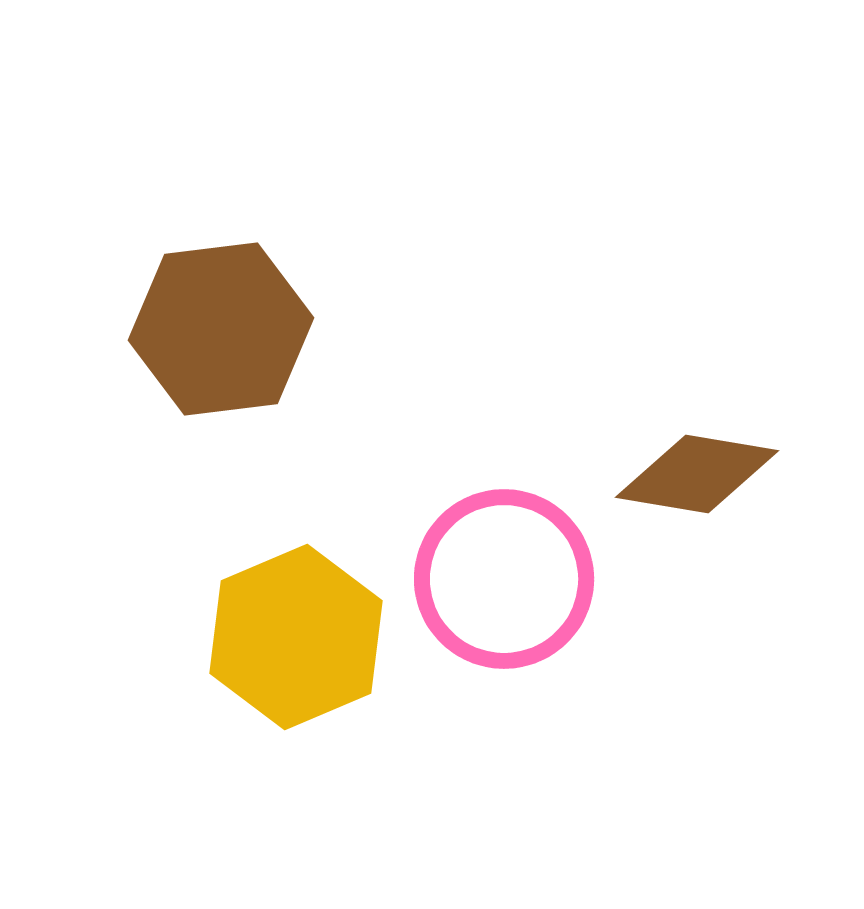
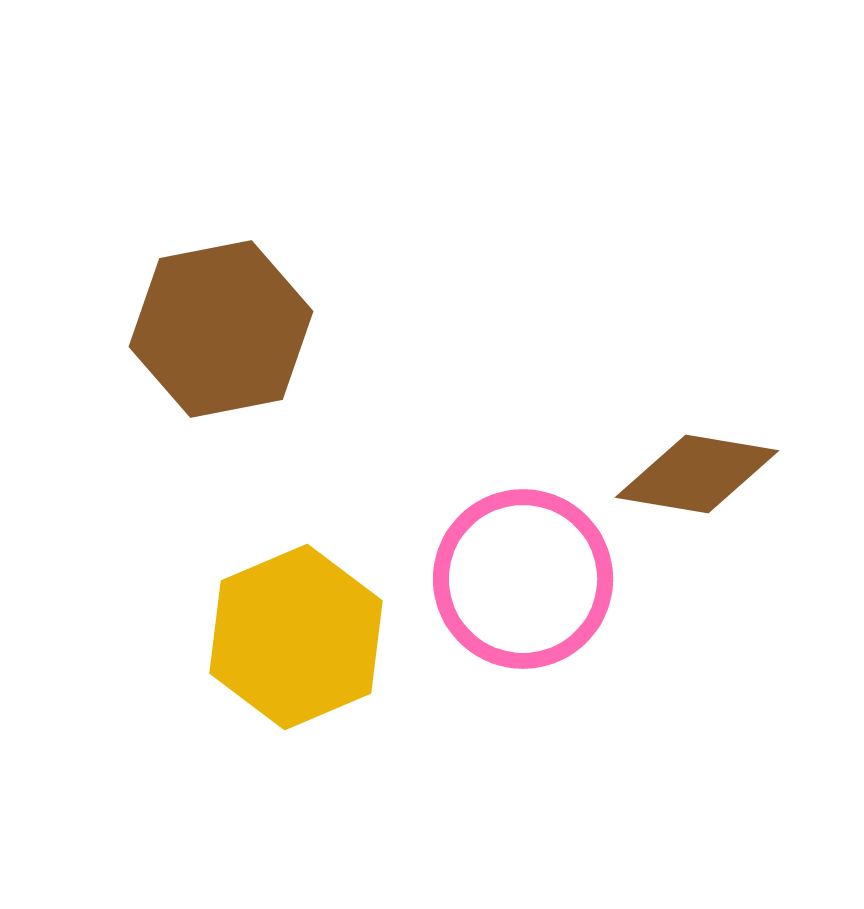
brown hexagon: rotated 4 degrees counterclockwise
pink circle: moved 19 px right
